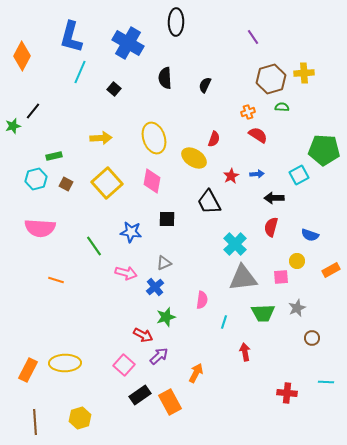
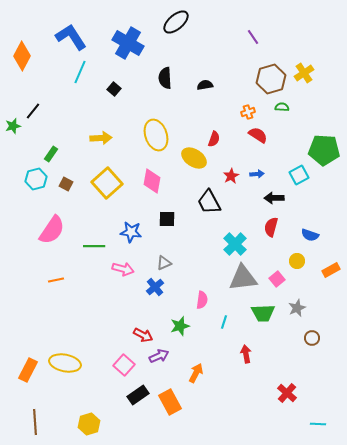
black ellipse at (176, 22): rotated 48 degrees clockwise
blue L-shape at (71, 37): rotated 132 degrees clockwise
yellow cross at (304, 73): rotated 30 degrees counterclockwise
black semicircle at (205, 85): rotated 56 degrees clockwise
yellow ellipse at (154, 138): moved 2 px right, 3 px up
green rectangle at (54, 156): moved 3 px left, 2 px up; rotated 42 degrees counterclockwise
pink semicircle at (40, 228): moved 12 px right, 2 px down; rotated 60 degrees counterclockwise
green line at (94, 246): rotated 55 degrees counterclockwise
pink arrow at (126, 273): moved 3 px left, 4 px up
pink square at (281, 277): moved 4 px left, 2 px down; rotated 35 degrees counterclockwise
orange line at (56, 280): rotated 28 degrees counterclockwise
green star at (166, 317): moved 14 px right, 9 px down
red arrow at (245, 352): moved 1 px right, 2 px down
purple arrow at (159, 356): rotated 18 degrees clockwise
yellow ellipse at (65, 363): rotated 12 degrees clockwise
cyan line at (326, 382): moved 8 px left, 42 px down
red cross at (287, 393): rotated 36 degrees clockwise
black rectangle at (140, 395): moved 2 px left
yellow hexagon at (80, 418): moved 9 px right, 6 px down
